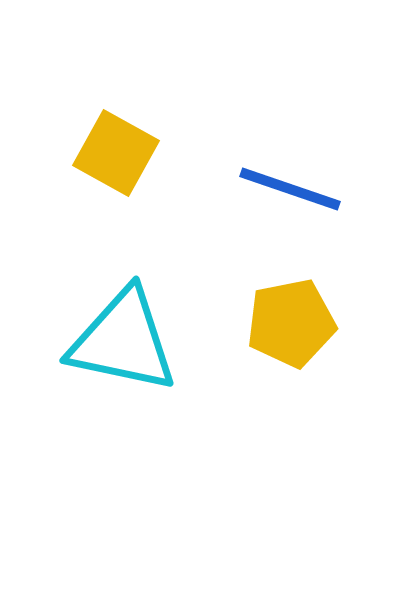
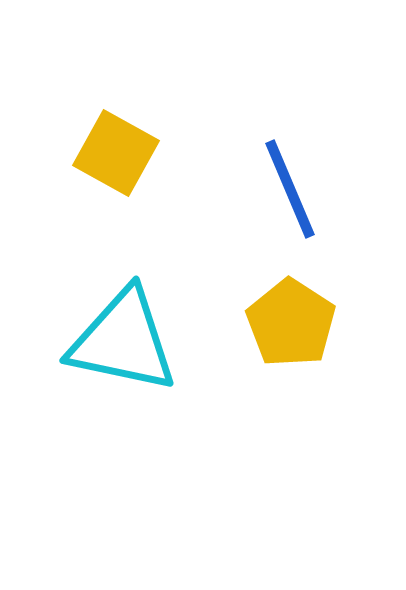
blue line: rotated 48 degrees clockwise
yellow pentagon: rotated 28 degrees counterclockwise
